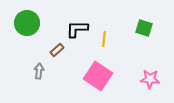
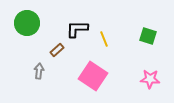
green square: moved 4 px right, 8 px down
yellow line: rotated 28 degrees counterclockwise
pink square: moved 5 px left
